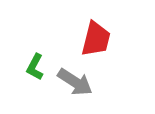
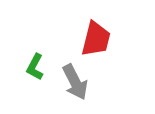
gray arrow: rotated 30 degrees clockwise
